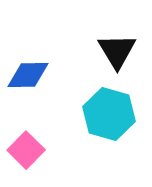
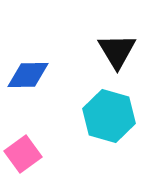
cyan hexagon: moved 2 px down
pink square: moved 3 px left, 4 px down; rotated 9 degrees clockwise
